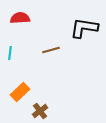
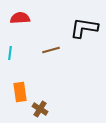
orange rectangle: rotated 54 degrees counterclockwise
brown cross: moved 2 px up; rotated 21 degrees counterclockwise
